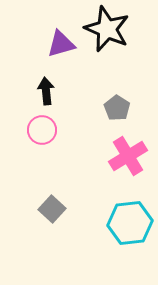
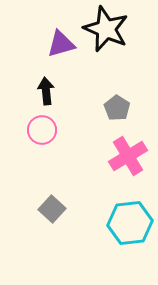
black star: moved 1 px left
